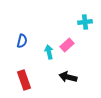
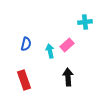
blue semicircle: moved 4 px right, 3 px down
cyan arrow: moved 1 px right, 1 px up
black arrow: rotated 72 degrees clockwise
